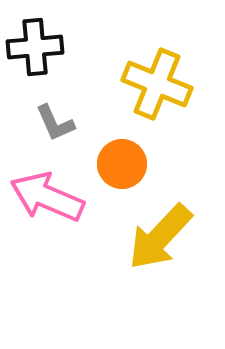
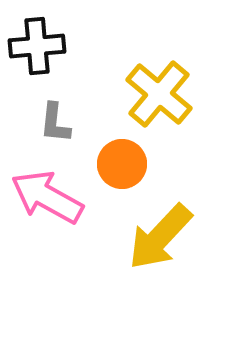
black cross: moved 2 px right, 1 px up
yellow cross: moved 2 px right, 10 px down; rotated 18 degrees clockwise
gray L-shape: rotated 30 degrees clockwise
pink arrow: rotated 6 degrees clockwise
